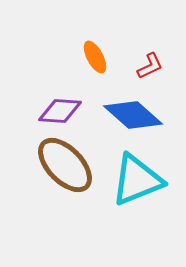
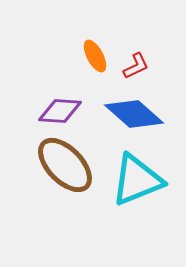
orange ellipse: moved 1 px up
red L-shape: moved 14 px left
blue diamond: moved 1 px right, 1 px up
